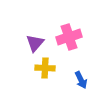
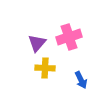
purple triangle: moved 2 px right
